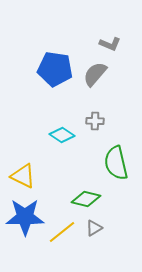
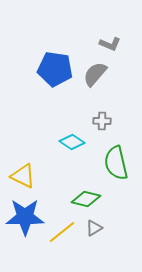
gray cross: moved 7 px right
cyan diamond: moved 10 px right, 7 px down
